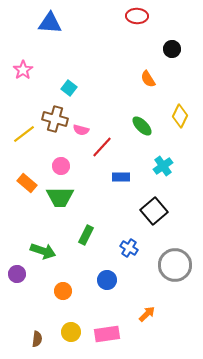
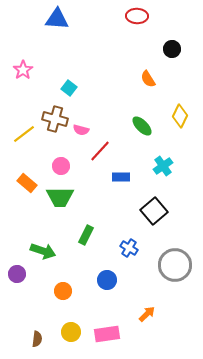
blue triangle: moved 7 px right, 4 px up
red line: moved 2 px left, 4 px down
